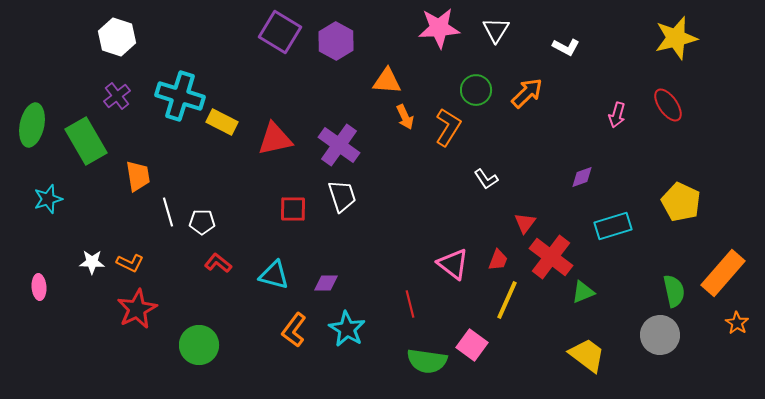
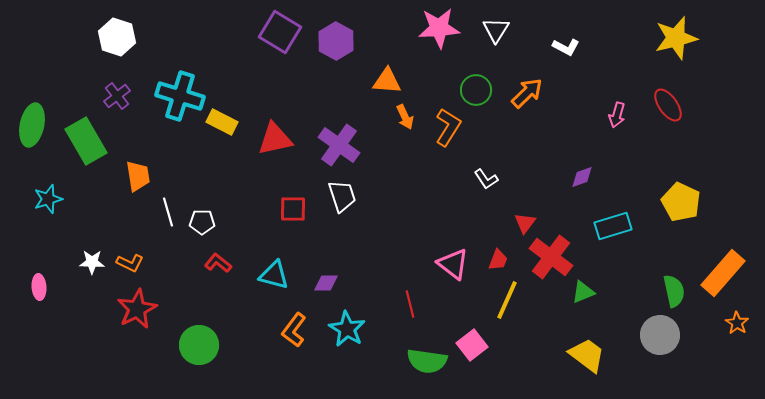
pink square at (472, 345): rotated 16 degrees clockwise
